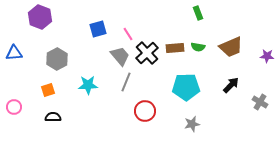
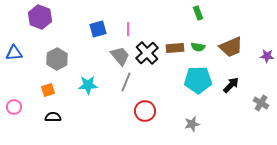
pink line: moved 5 px up; rotated 32 degrees clockwise
cyan pentagon: moved 12 px right, 7 px up
gray cross: moved 1 px right, 1 px down
